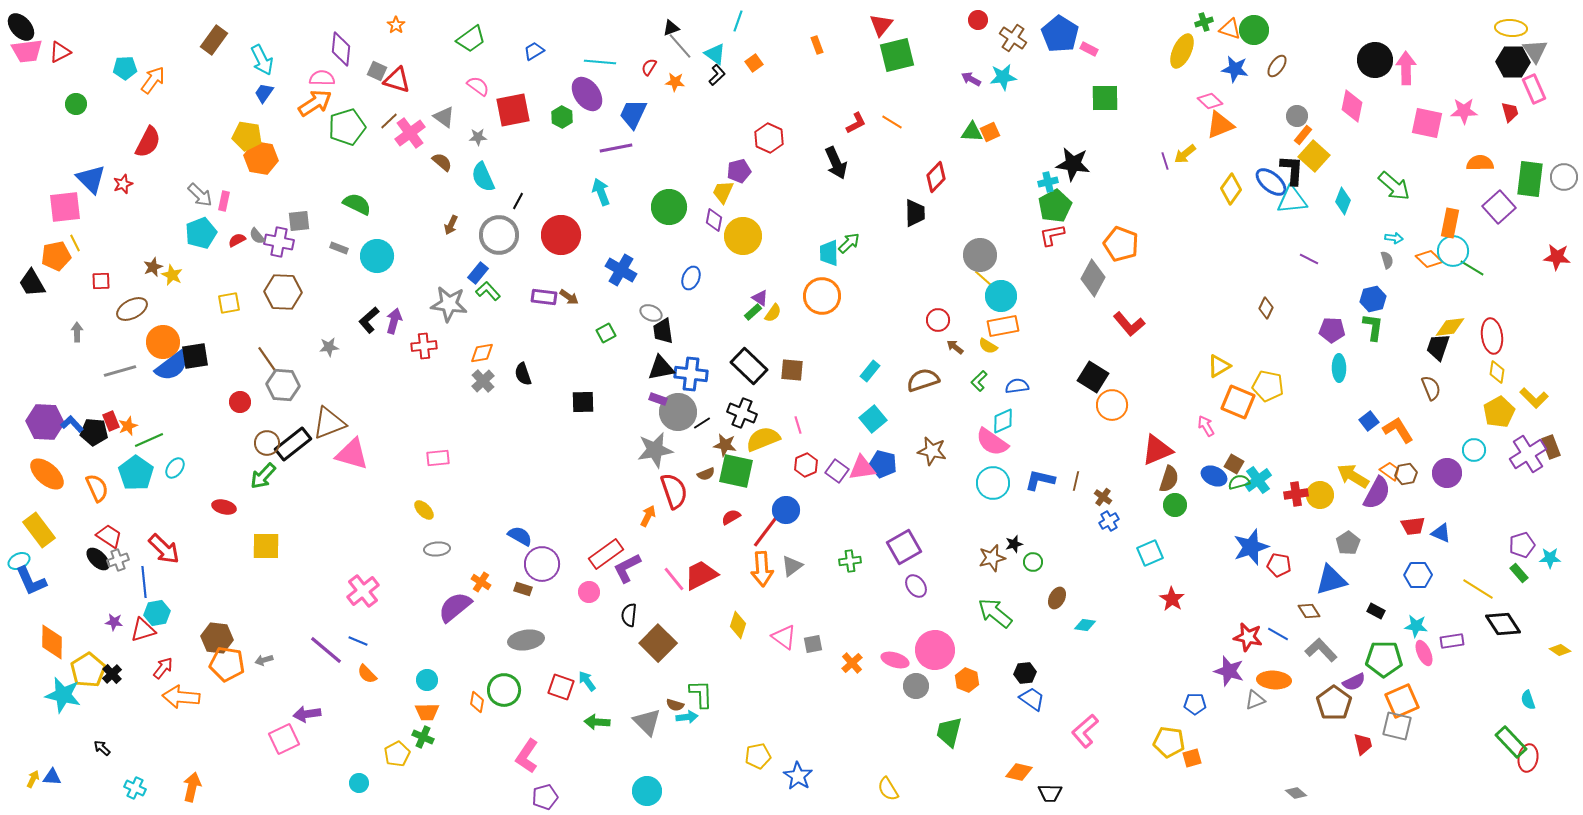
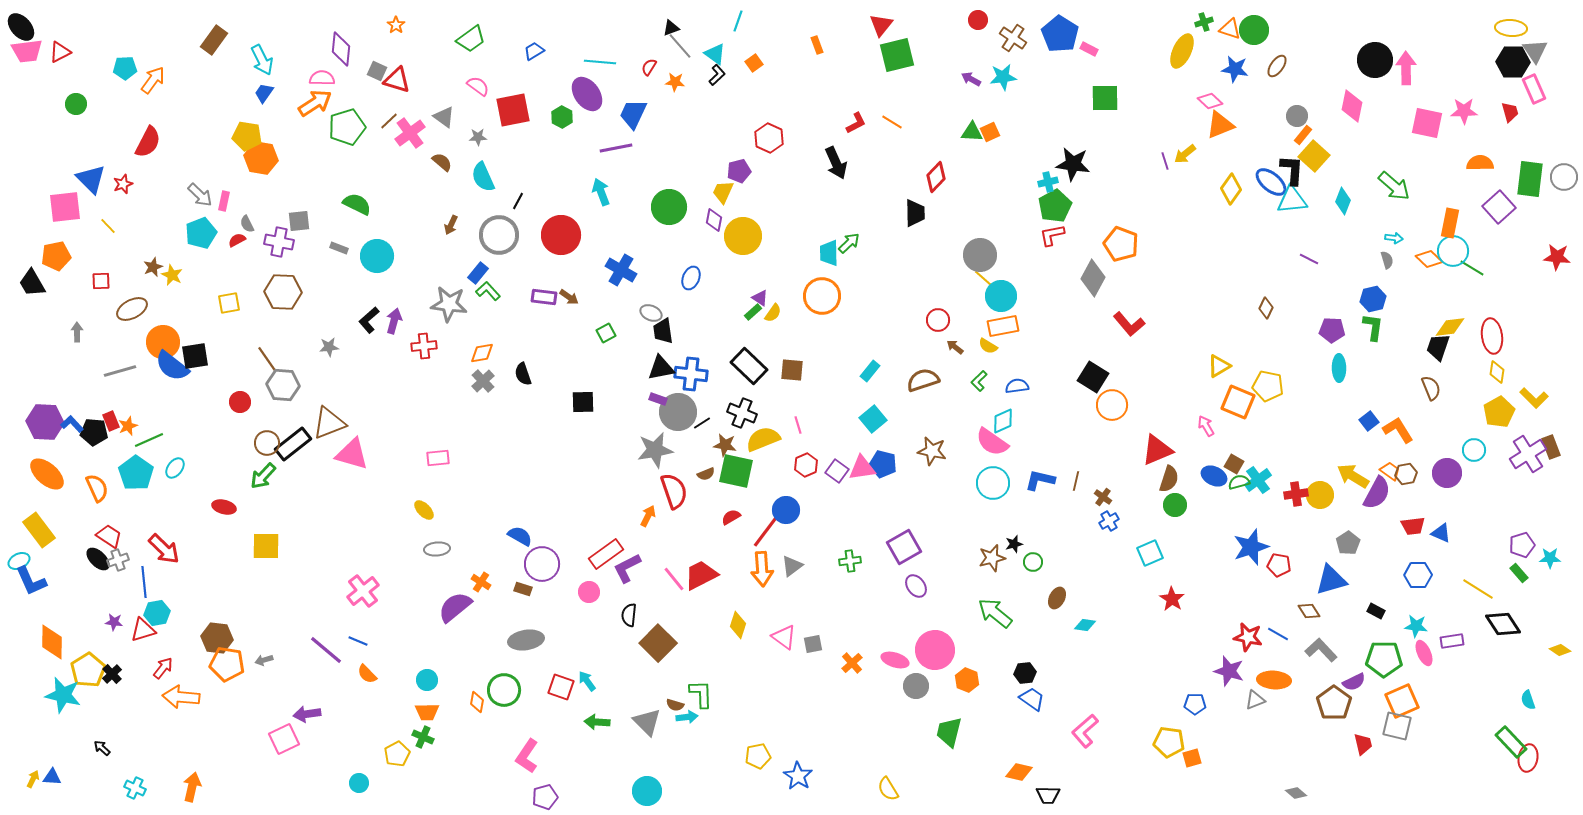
gray semicircle at (257, 236): moved 10 px left, 12 px up; rotated 12 degrees clockwise
yellow line at (75, 243): moved 33 px right, 17 px up; rotated 18 degrees counterclockwise
blue semicircle at (172, 366): rotated 75 degrees clockwise
black trapezoid at (1050, 793): moved 2 px left, 2 px down
